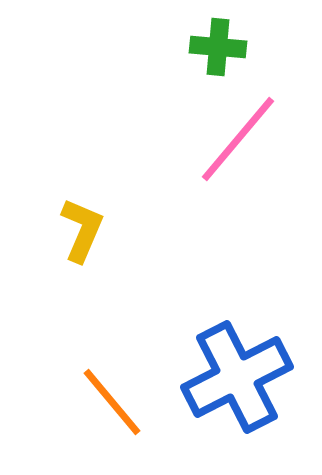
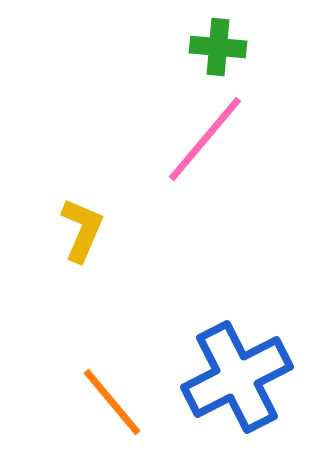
pink line: moved 33 px left
